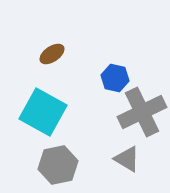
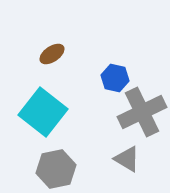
cyan square: rotated 9 degrees clockwise
gray hexagon: moved 2 px left, 4 px down
